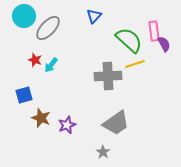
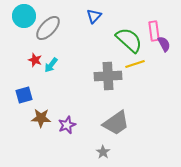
brown star: rotated 18 degrees counterclockwise
